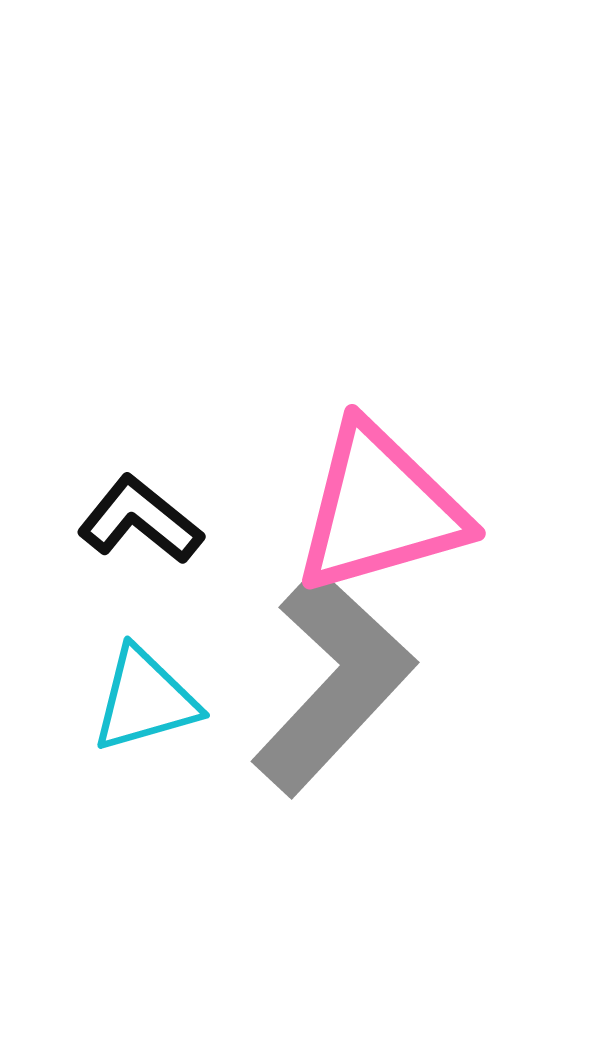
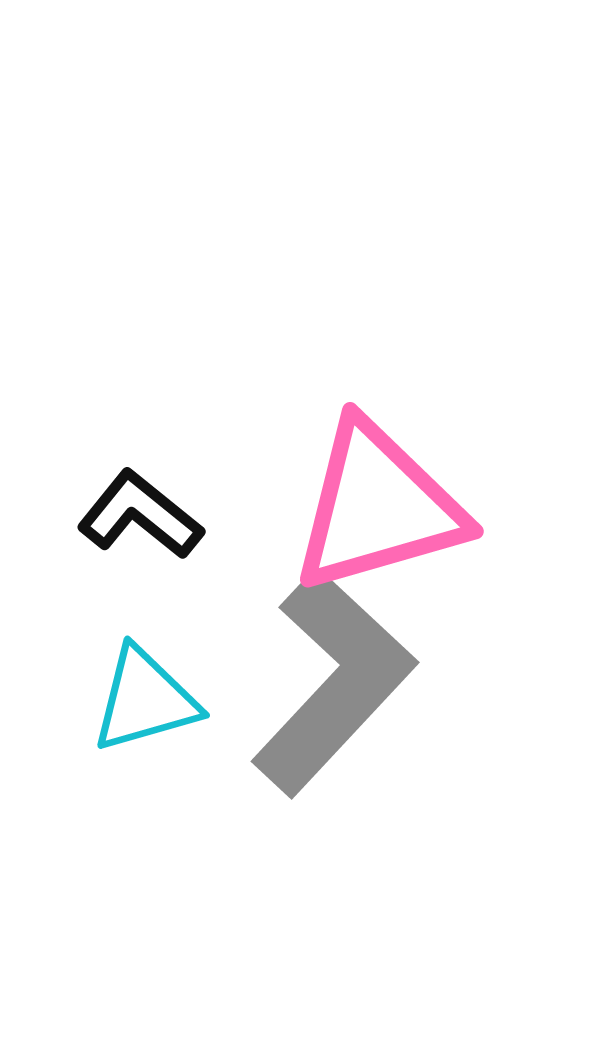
pink triangle: moved 2 px left, 2 px up
black L-shape: moved 5 px up
